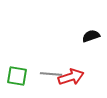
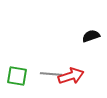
red arrow: moved 1 px up
